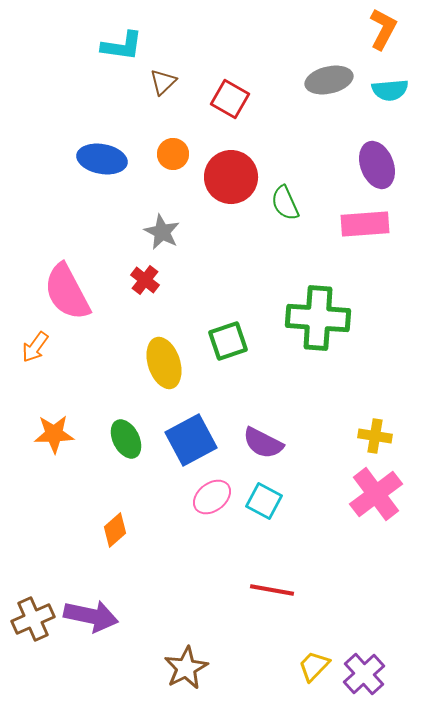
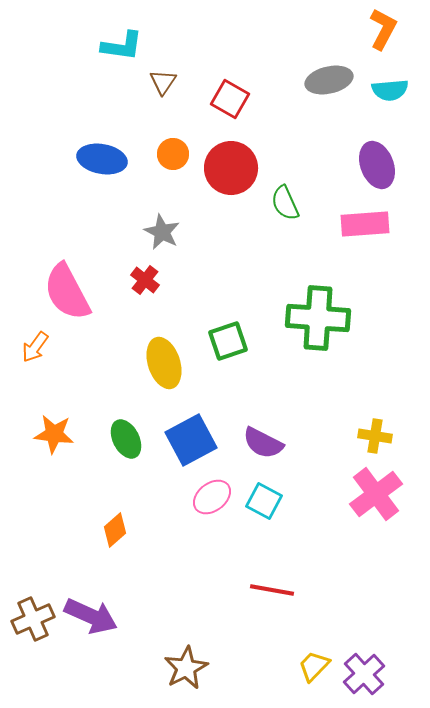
brown triangle: rotated 12 degrees counterclockwise
red circle: moved 9 px up
orange star: rotated 9 degrees clockwise
purple arrow: rotated 12 degrees clockwise
